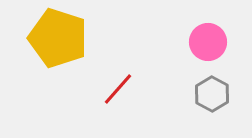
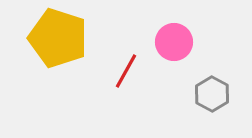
pink circle: moved 34 px left
red line: moved 8 px right, 18 px up; rotated 12 degrees counterclockwise
